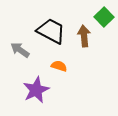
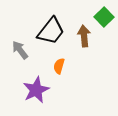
black trapezoid: rotated 100 degrees clockwise
gray arrow: rotated 18 degrees clockwise
orange semicircle: rotated 91 degrees counterclockwise
